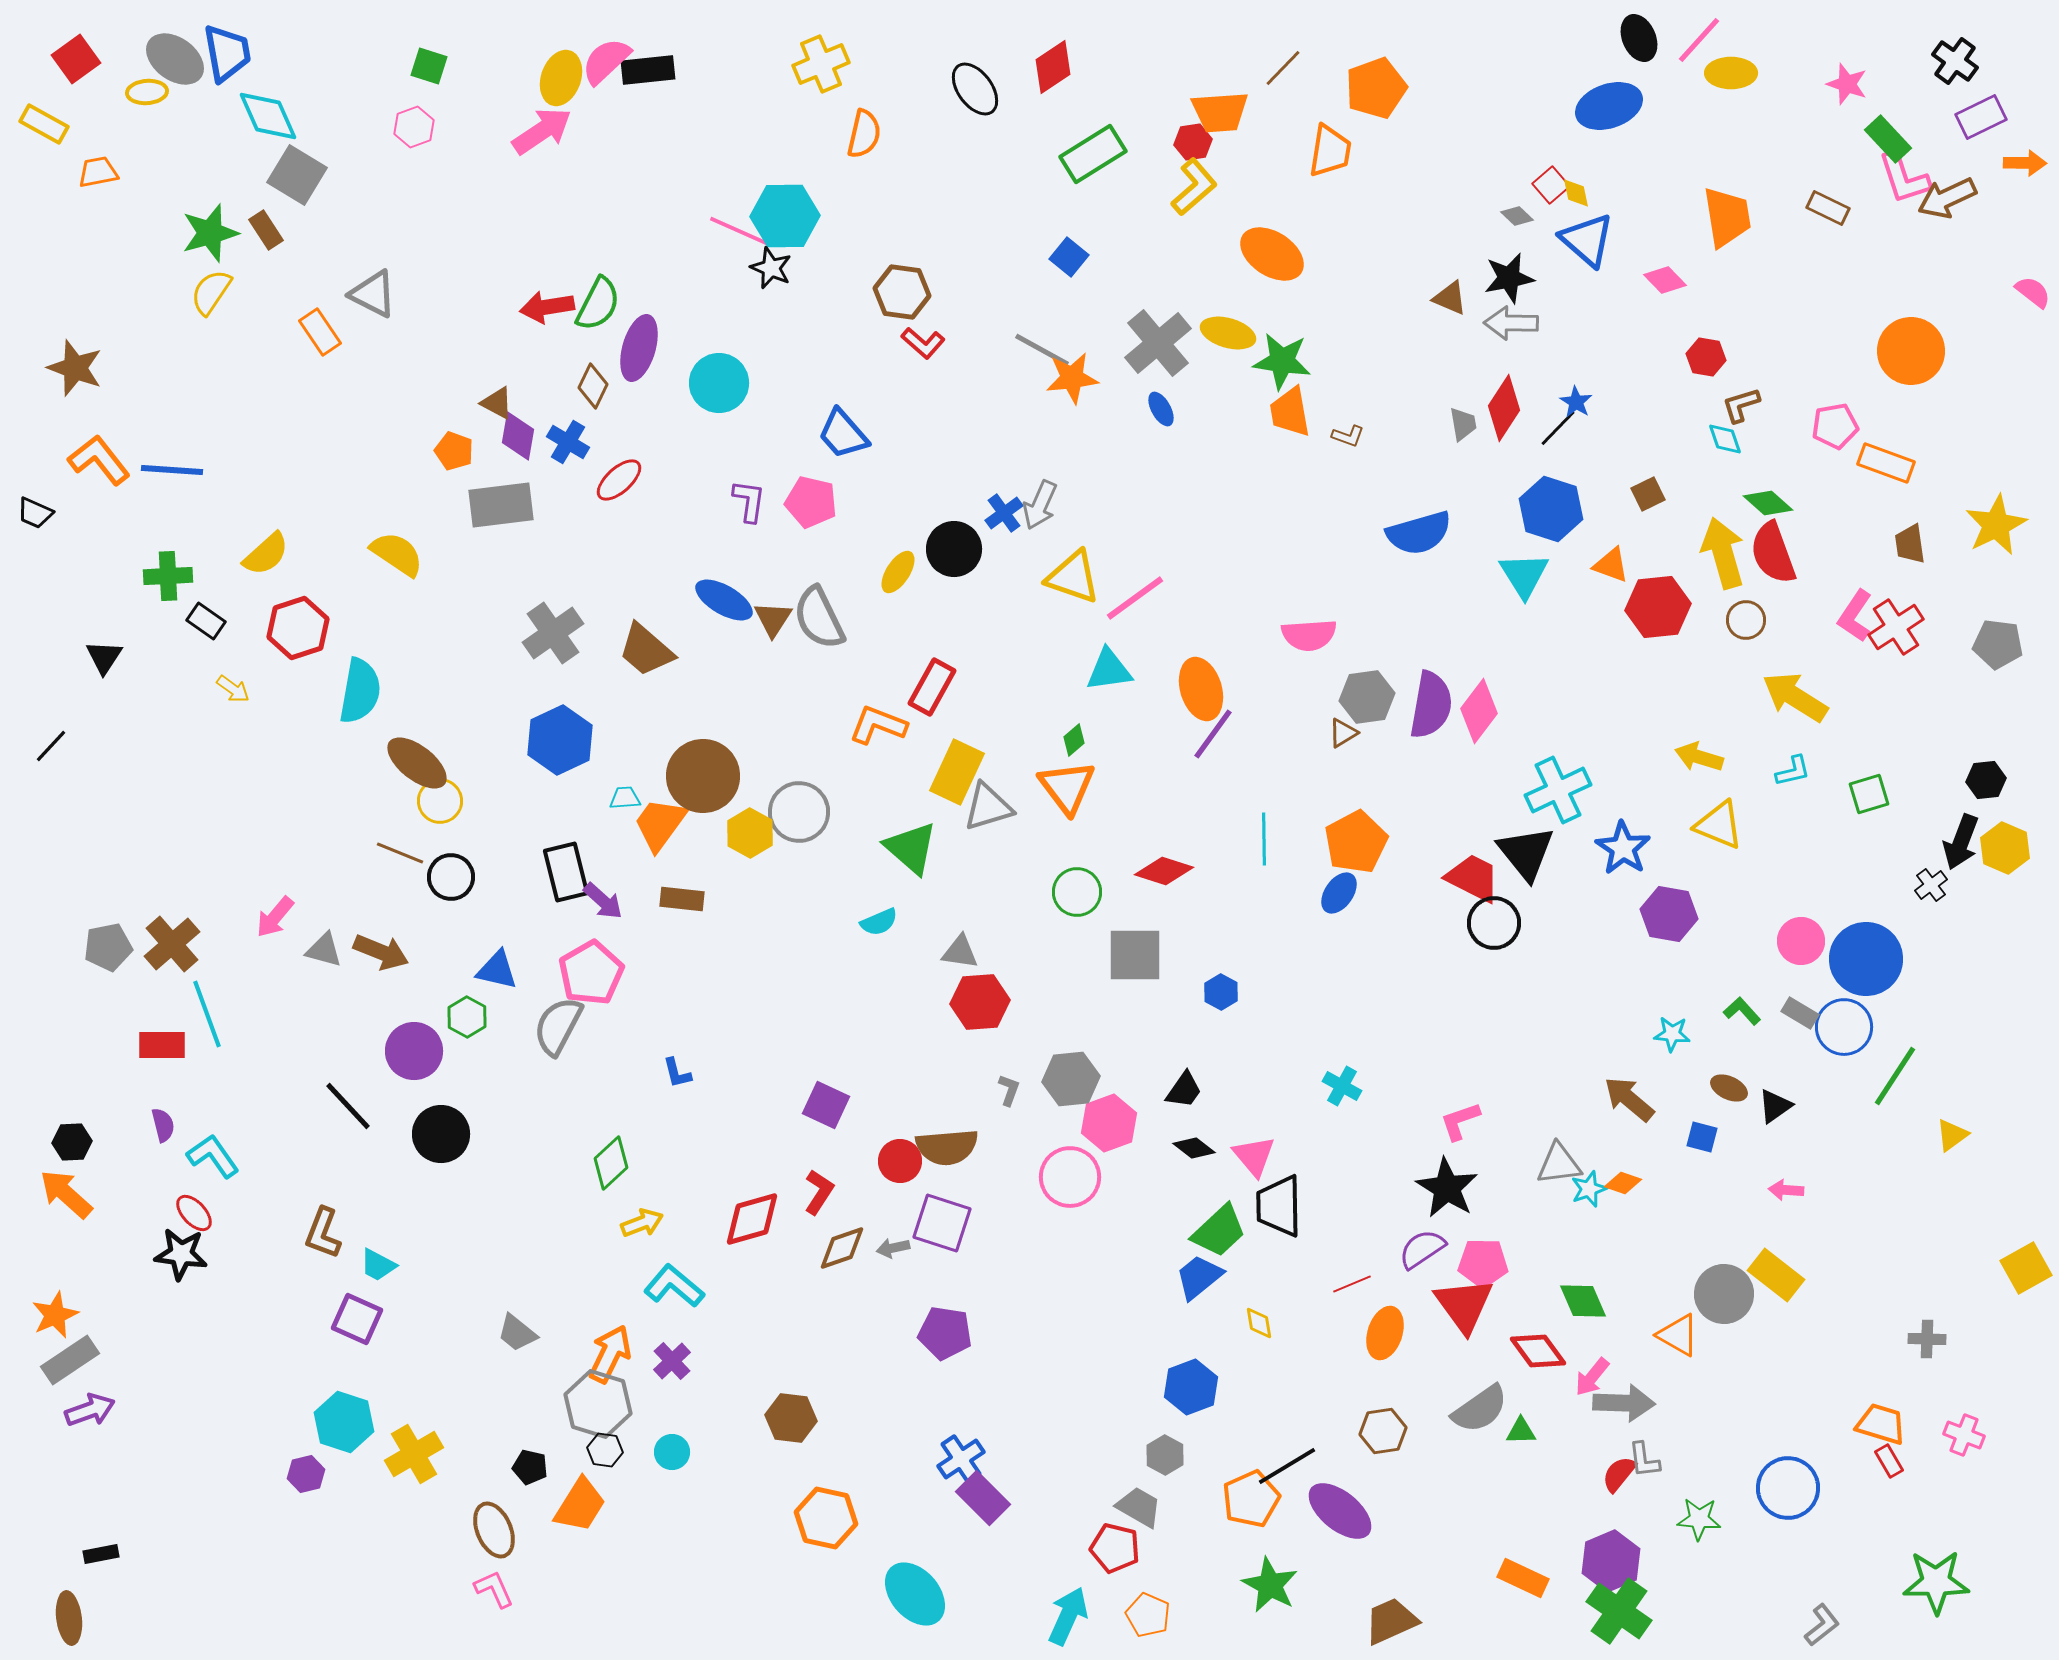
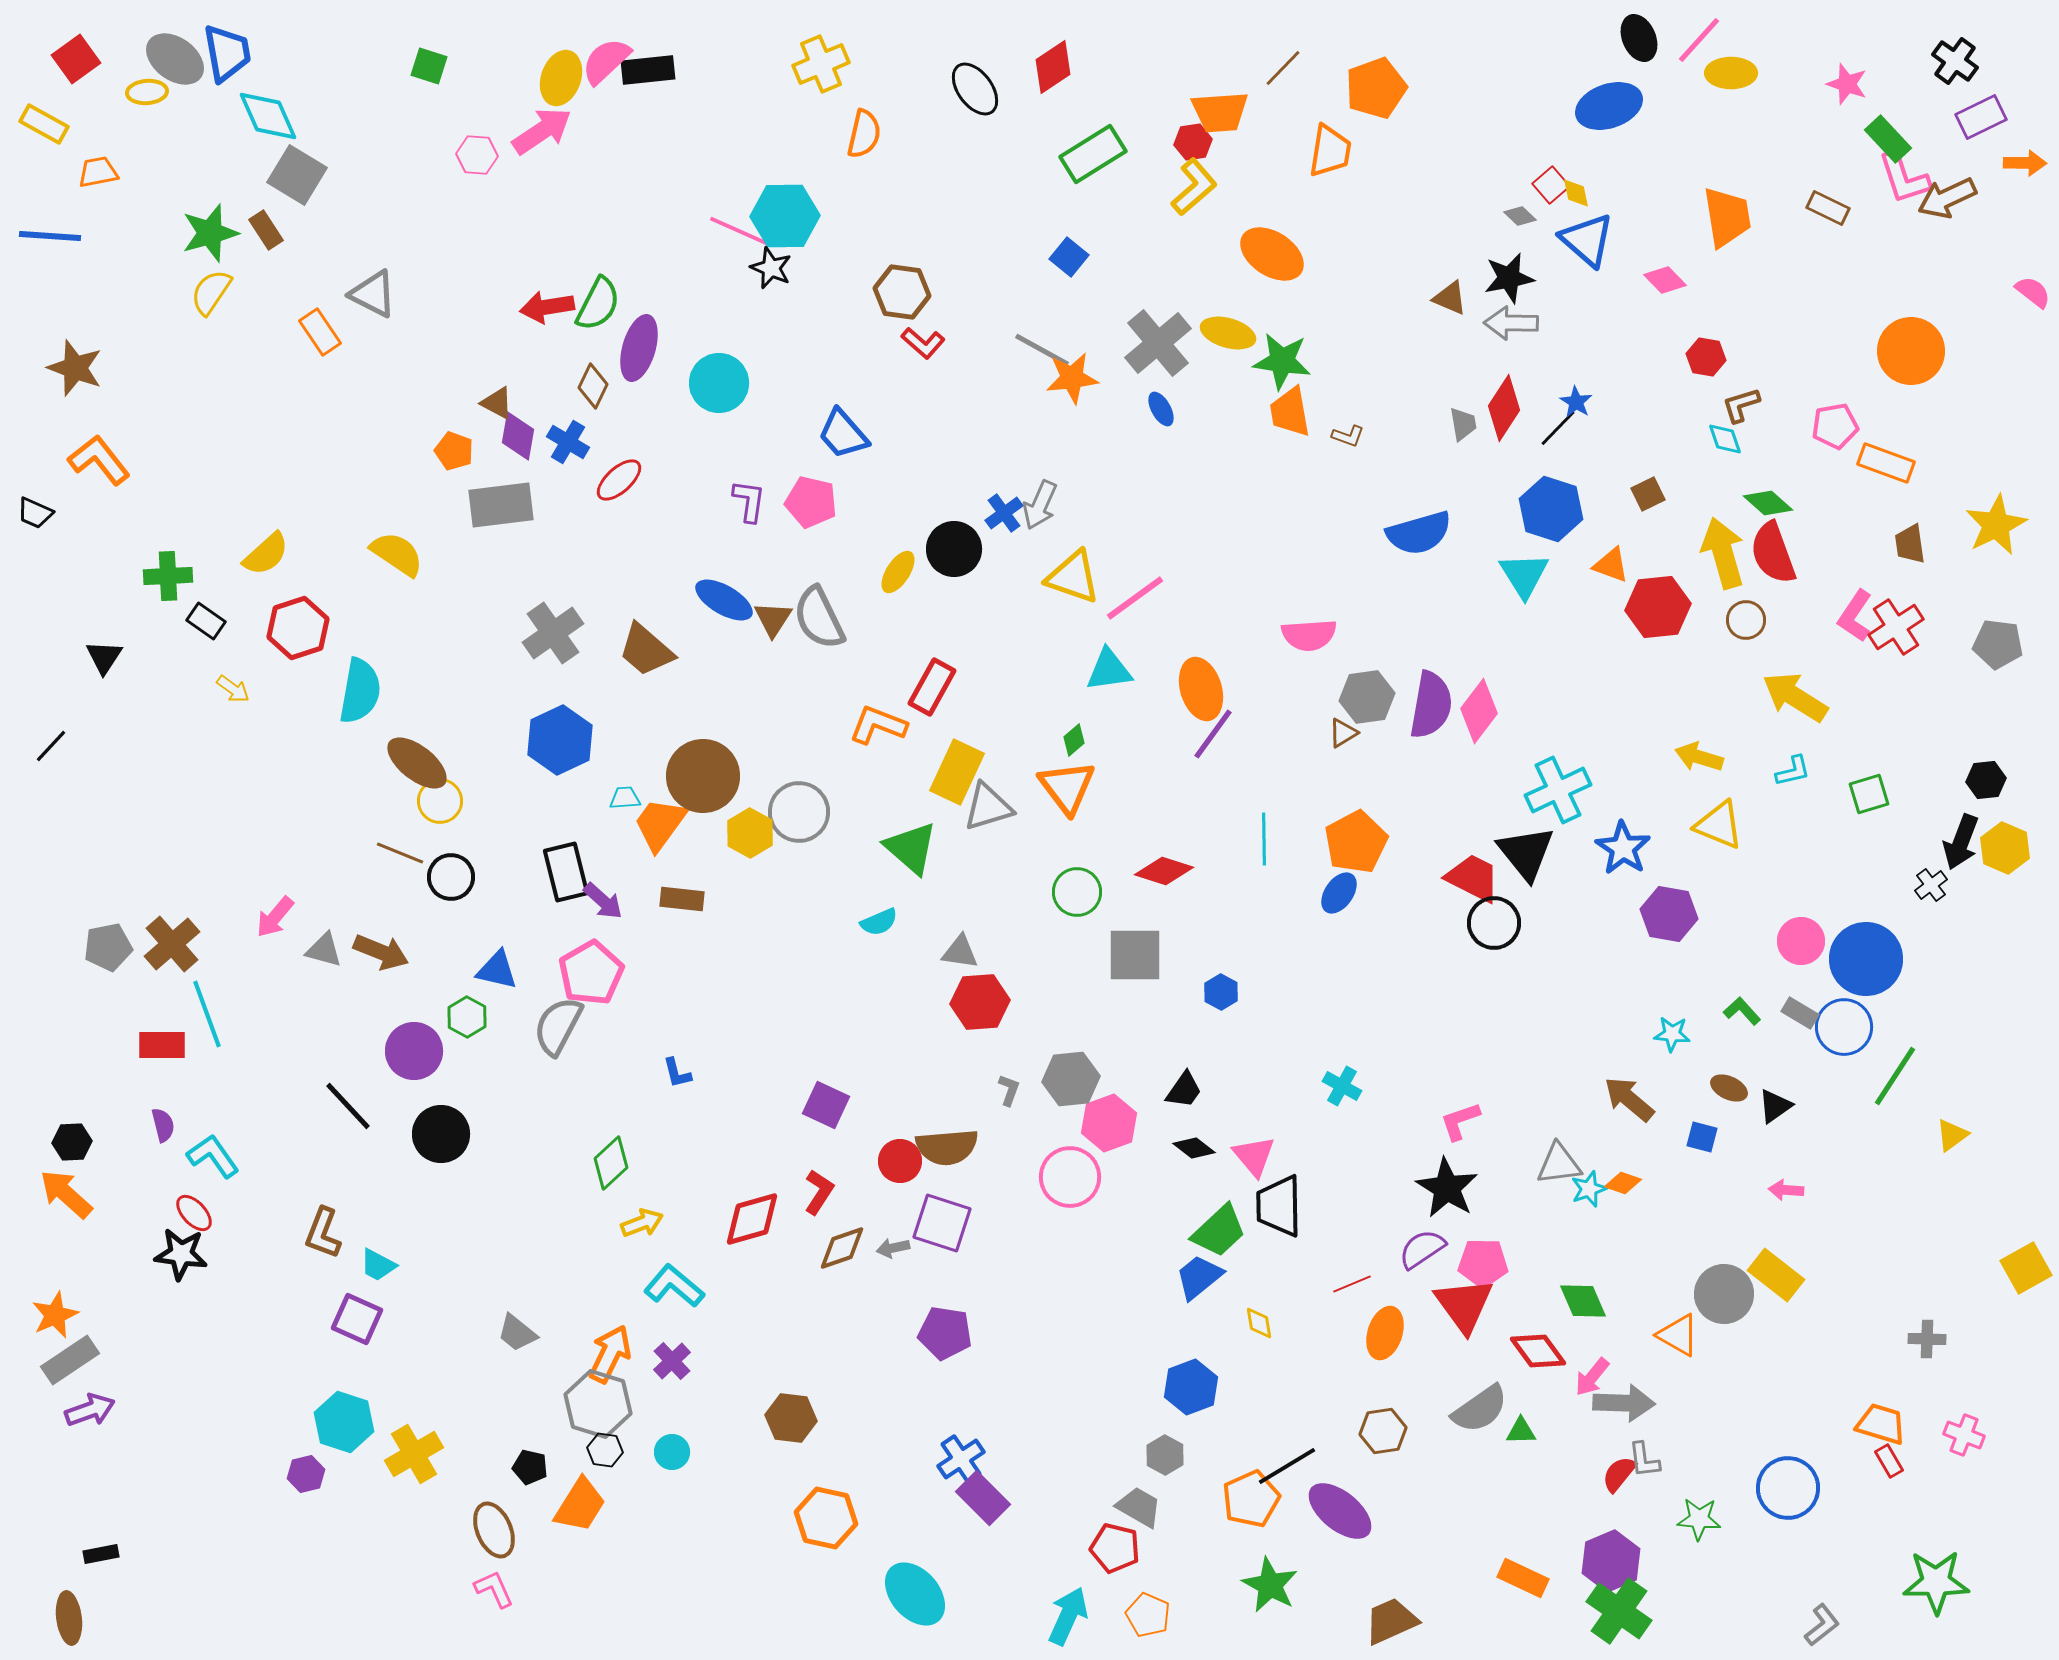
pink hexagon at (414, 127): moved 63 px right, 28 px down; rotated 24 degrees clockwise
gray diamond at (1517, 216): moved 3 px right
blue line at (172, 470): moved 122 px left, 234 px up
